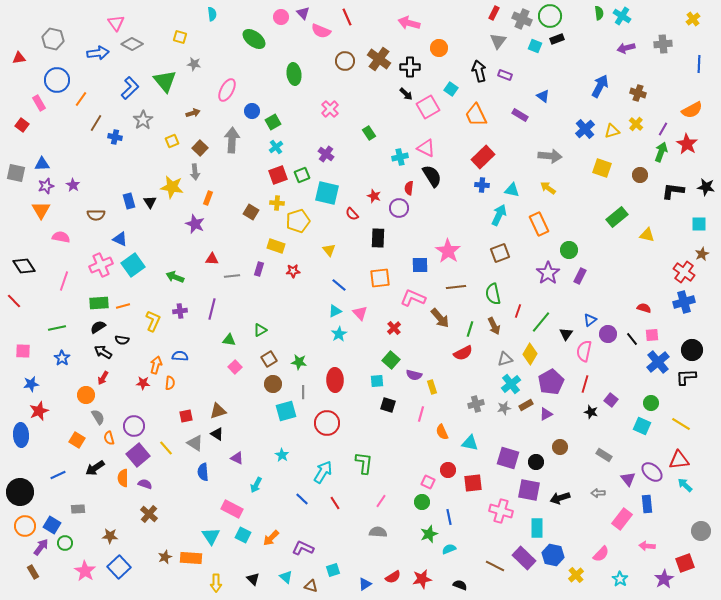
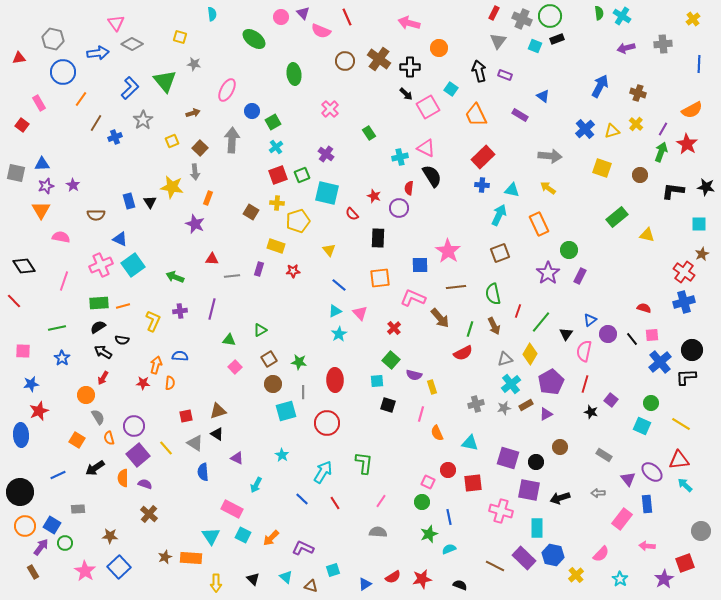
blue circle at (57, 80): moved 6 px right, 8 px up
blue cross at (115, 137): rotated 32 degrees counterclockwise
blue cross at (658, 362): moved 2 px right
orange semicircle at (442, 432): moved 5 px left, 1 px down
